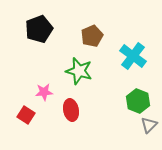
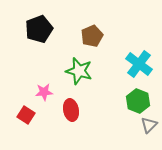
cyan cross: moved 6 px right, 8 px down
